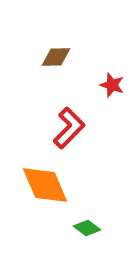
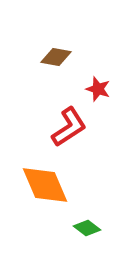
brown diamond: rotated 12 degrees clockwise
red star: moved 14 px left, 4 px down
red L-shape: moved 1 px up; rotated 12 degrees clockwise
